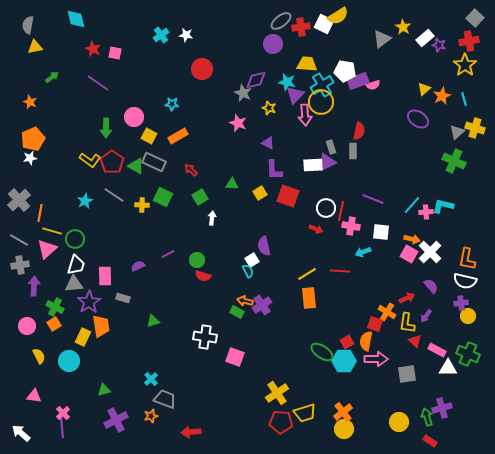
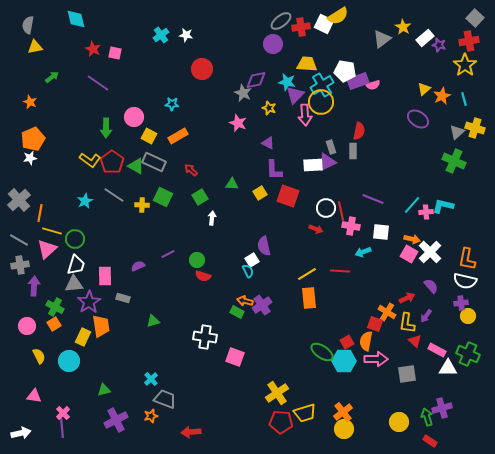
red line at (341, 211): rotated 24 degrees counterclockwise
white arrow at (21, 433): rotated 126 degrees clockwise
